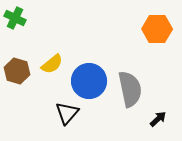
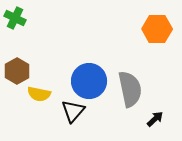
yellow semicircle: moved 13 px left, 30 px down; rotated 50 degrees clockwise
brown hexagon: rotated 15 degrees clockwise
black triangle: moved 6 px right, 2 px up
black arrow: moved 3 px left
